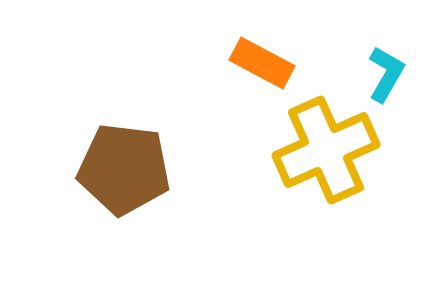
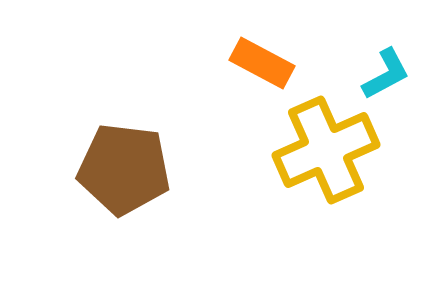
cyan L-shape: rotated 32 degrees clockwise
